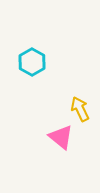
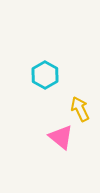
cyan hexagon: moved 13 px right, 13 px down
